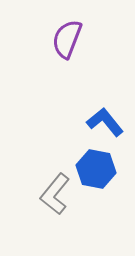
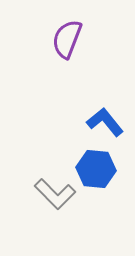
blue hexagon: rotated 6 degrees counterclockwise
gray L-shape: rotated 84 degrees counterclockwise
